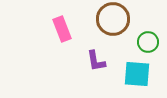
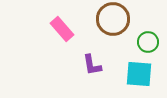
pink rectangle: rotated 20 degrees counterclockwise
purple L-shape: moved 4 px left, 4 px down
cyan square: moved 2 px right
